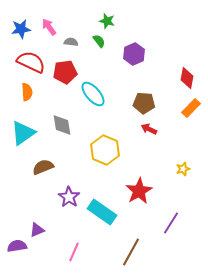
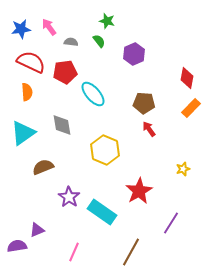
red arrow: rotated 28 degrees clockwise
